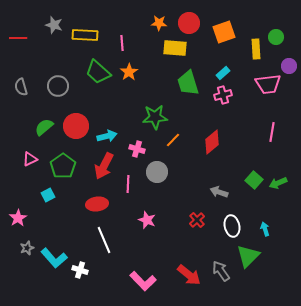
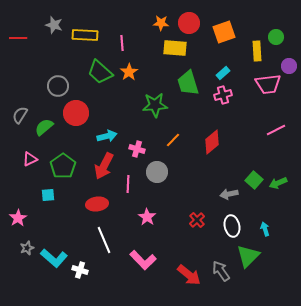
orange star at (159, 23): moved 2 px right
yellow rectangle at (256, 49): moved 1 px right, 2 px down
green trapezoid at (98, 72): moved 2 px right
gray semicircle at (21, 87): moved 1 px left, 28 px down; rotated 48 degrees clockwise
green star at (155, 117): moved 12 px up
red circle at (76, 126): moved 13 px up
pink line at (272, 132): moved 4 px right, 2 px up; rotated 54 degrees clockwise
gray arrow at (219, 192): moved 10 px right, 2 px down; rotated 30 degrees counterclockwise
cyan square at (48, 195): rotated 24 degrees clockwise
pink star at (147, 220): moved 3 px up; rotated 12 degrees clockwise
cyan L-shape at (54, 258): rotated 8 degrees counterclockwise
pink L-shape at (143, 281): moved 21 px up
